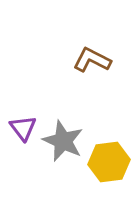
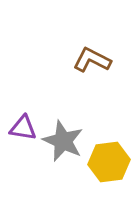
purple triangle: rotated 44 degrees counterclockwise
